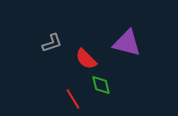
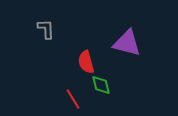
gray L-shape: moved 6 px left, 14 px up; rotated 75 degrees counterclockwise
red semicircle: moved 3 px down; rotated 30 degrees clockwise
